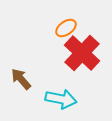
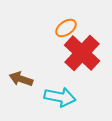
brown arrow: rotated 30 degrees counterclockwise
cyan arrow: moved 1 px left, 2 px up
